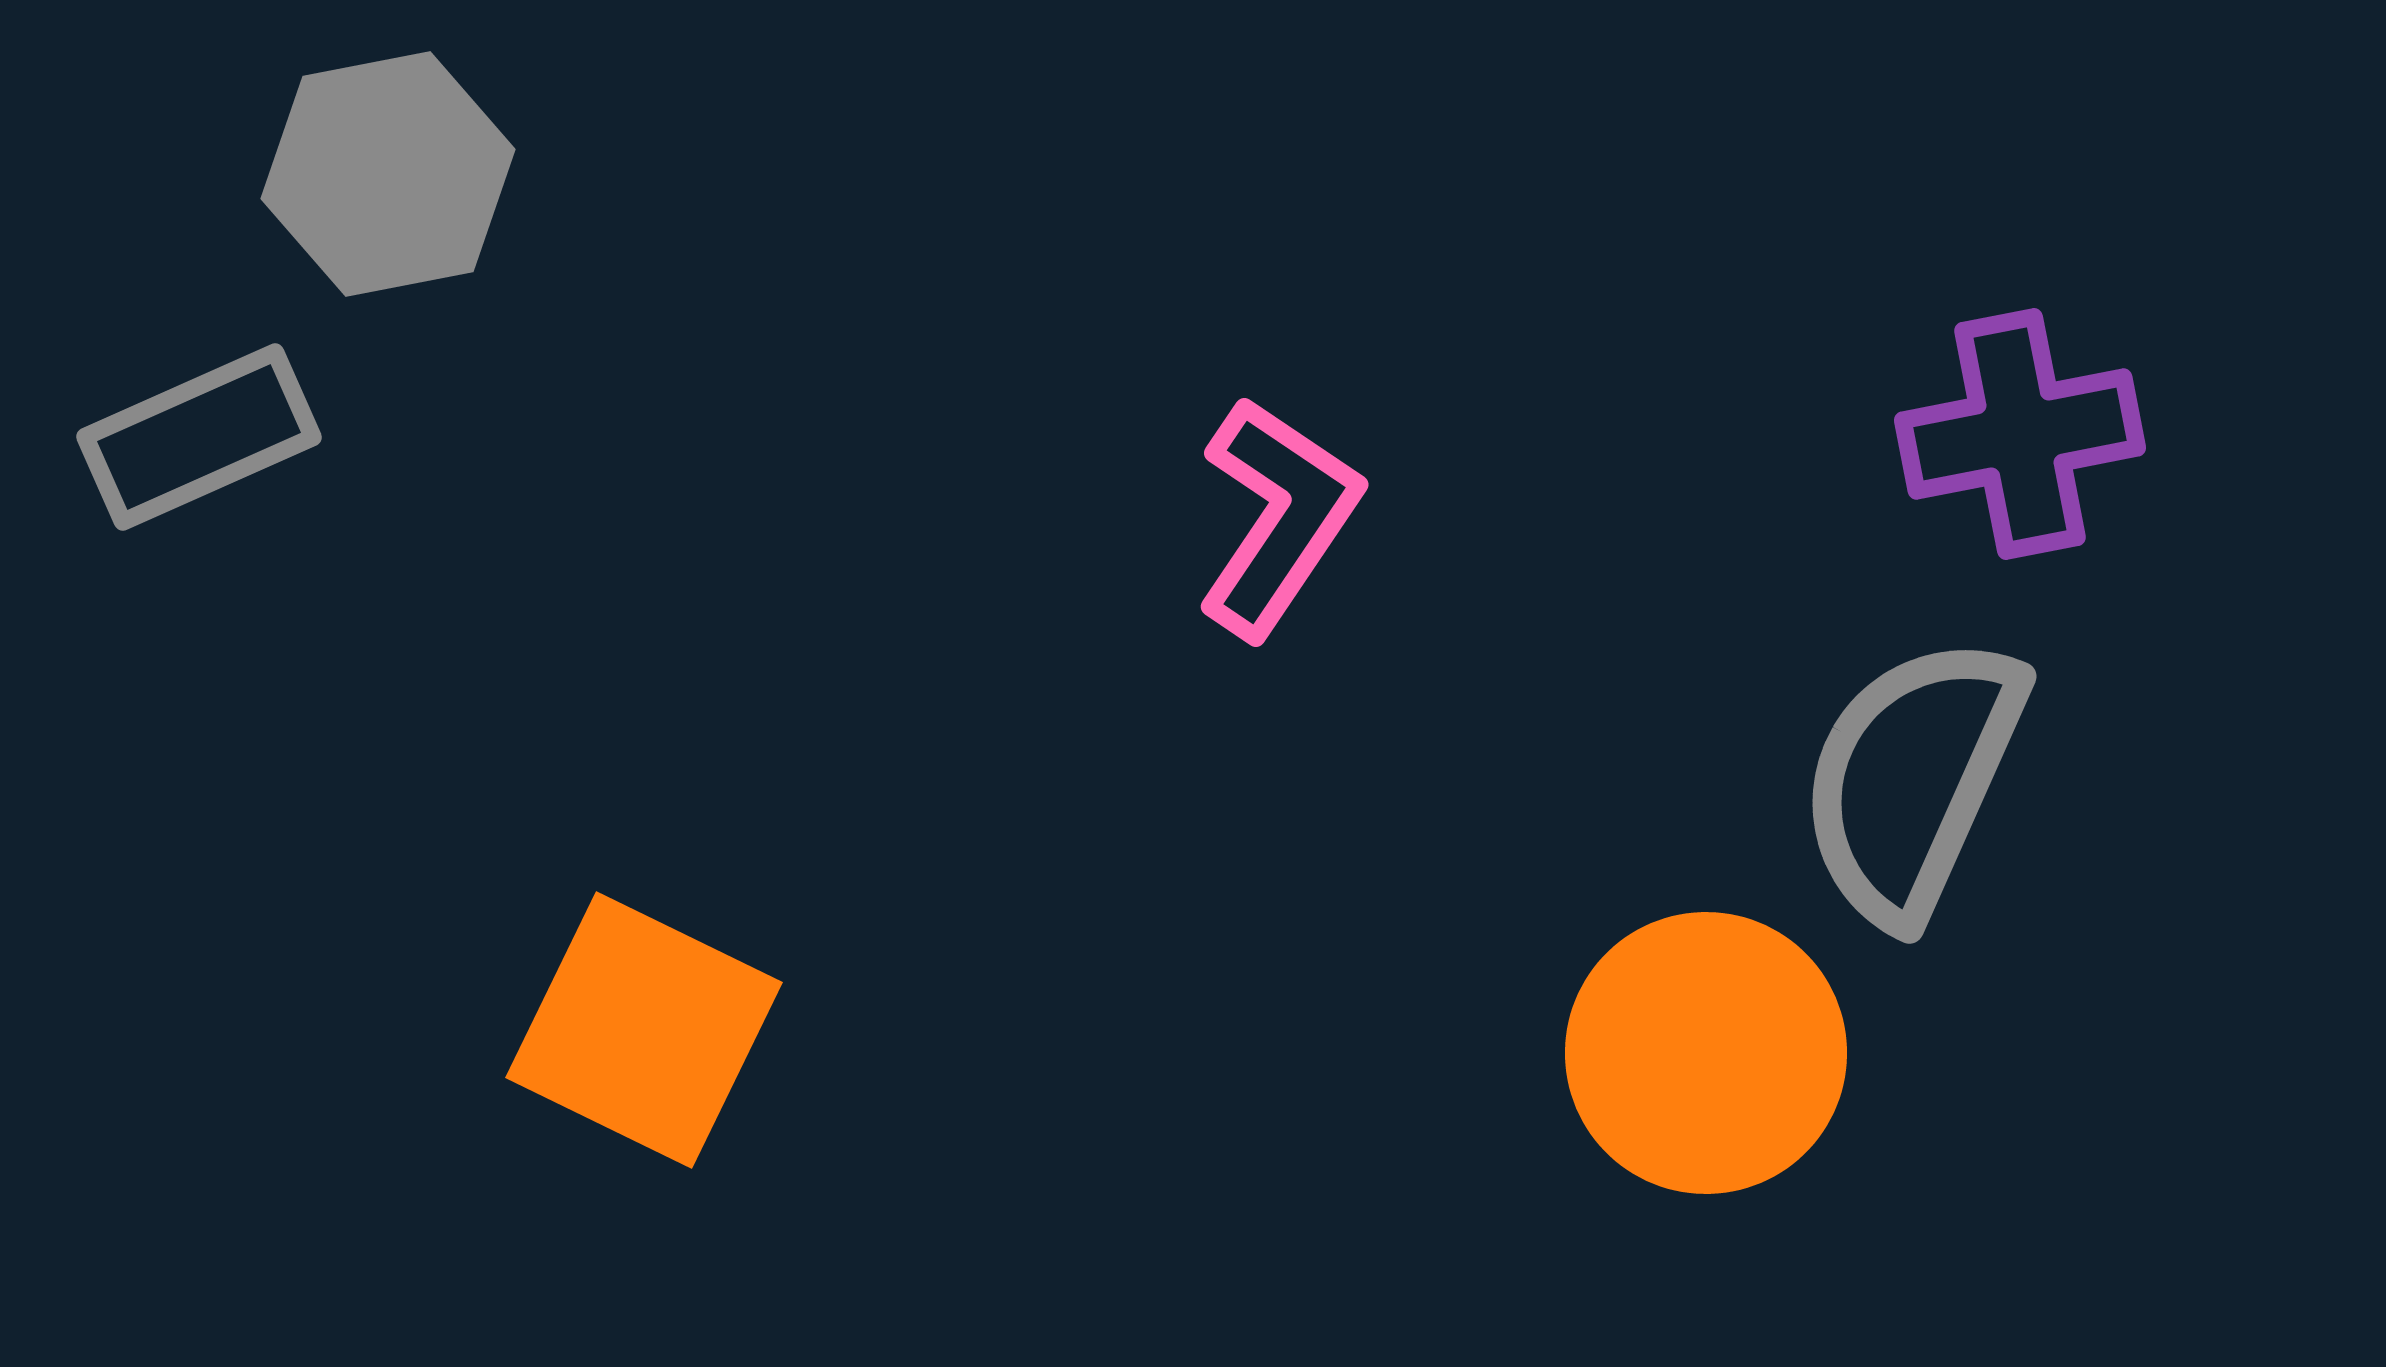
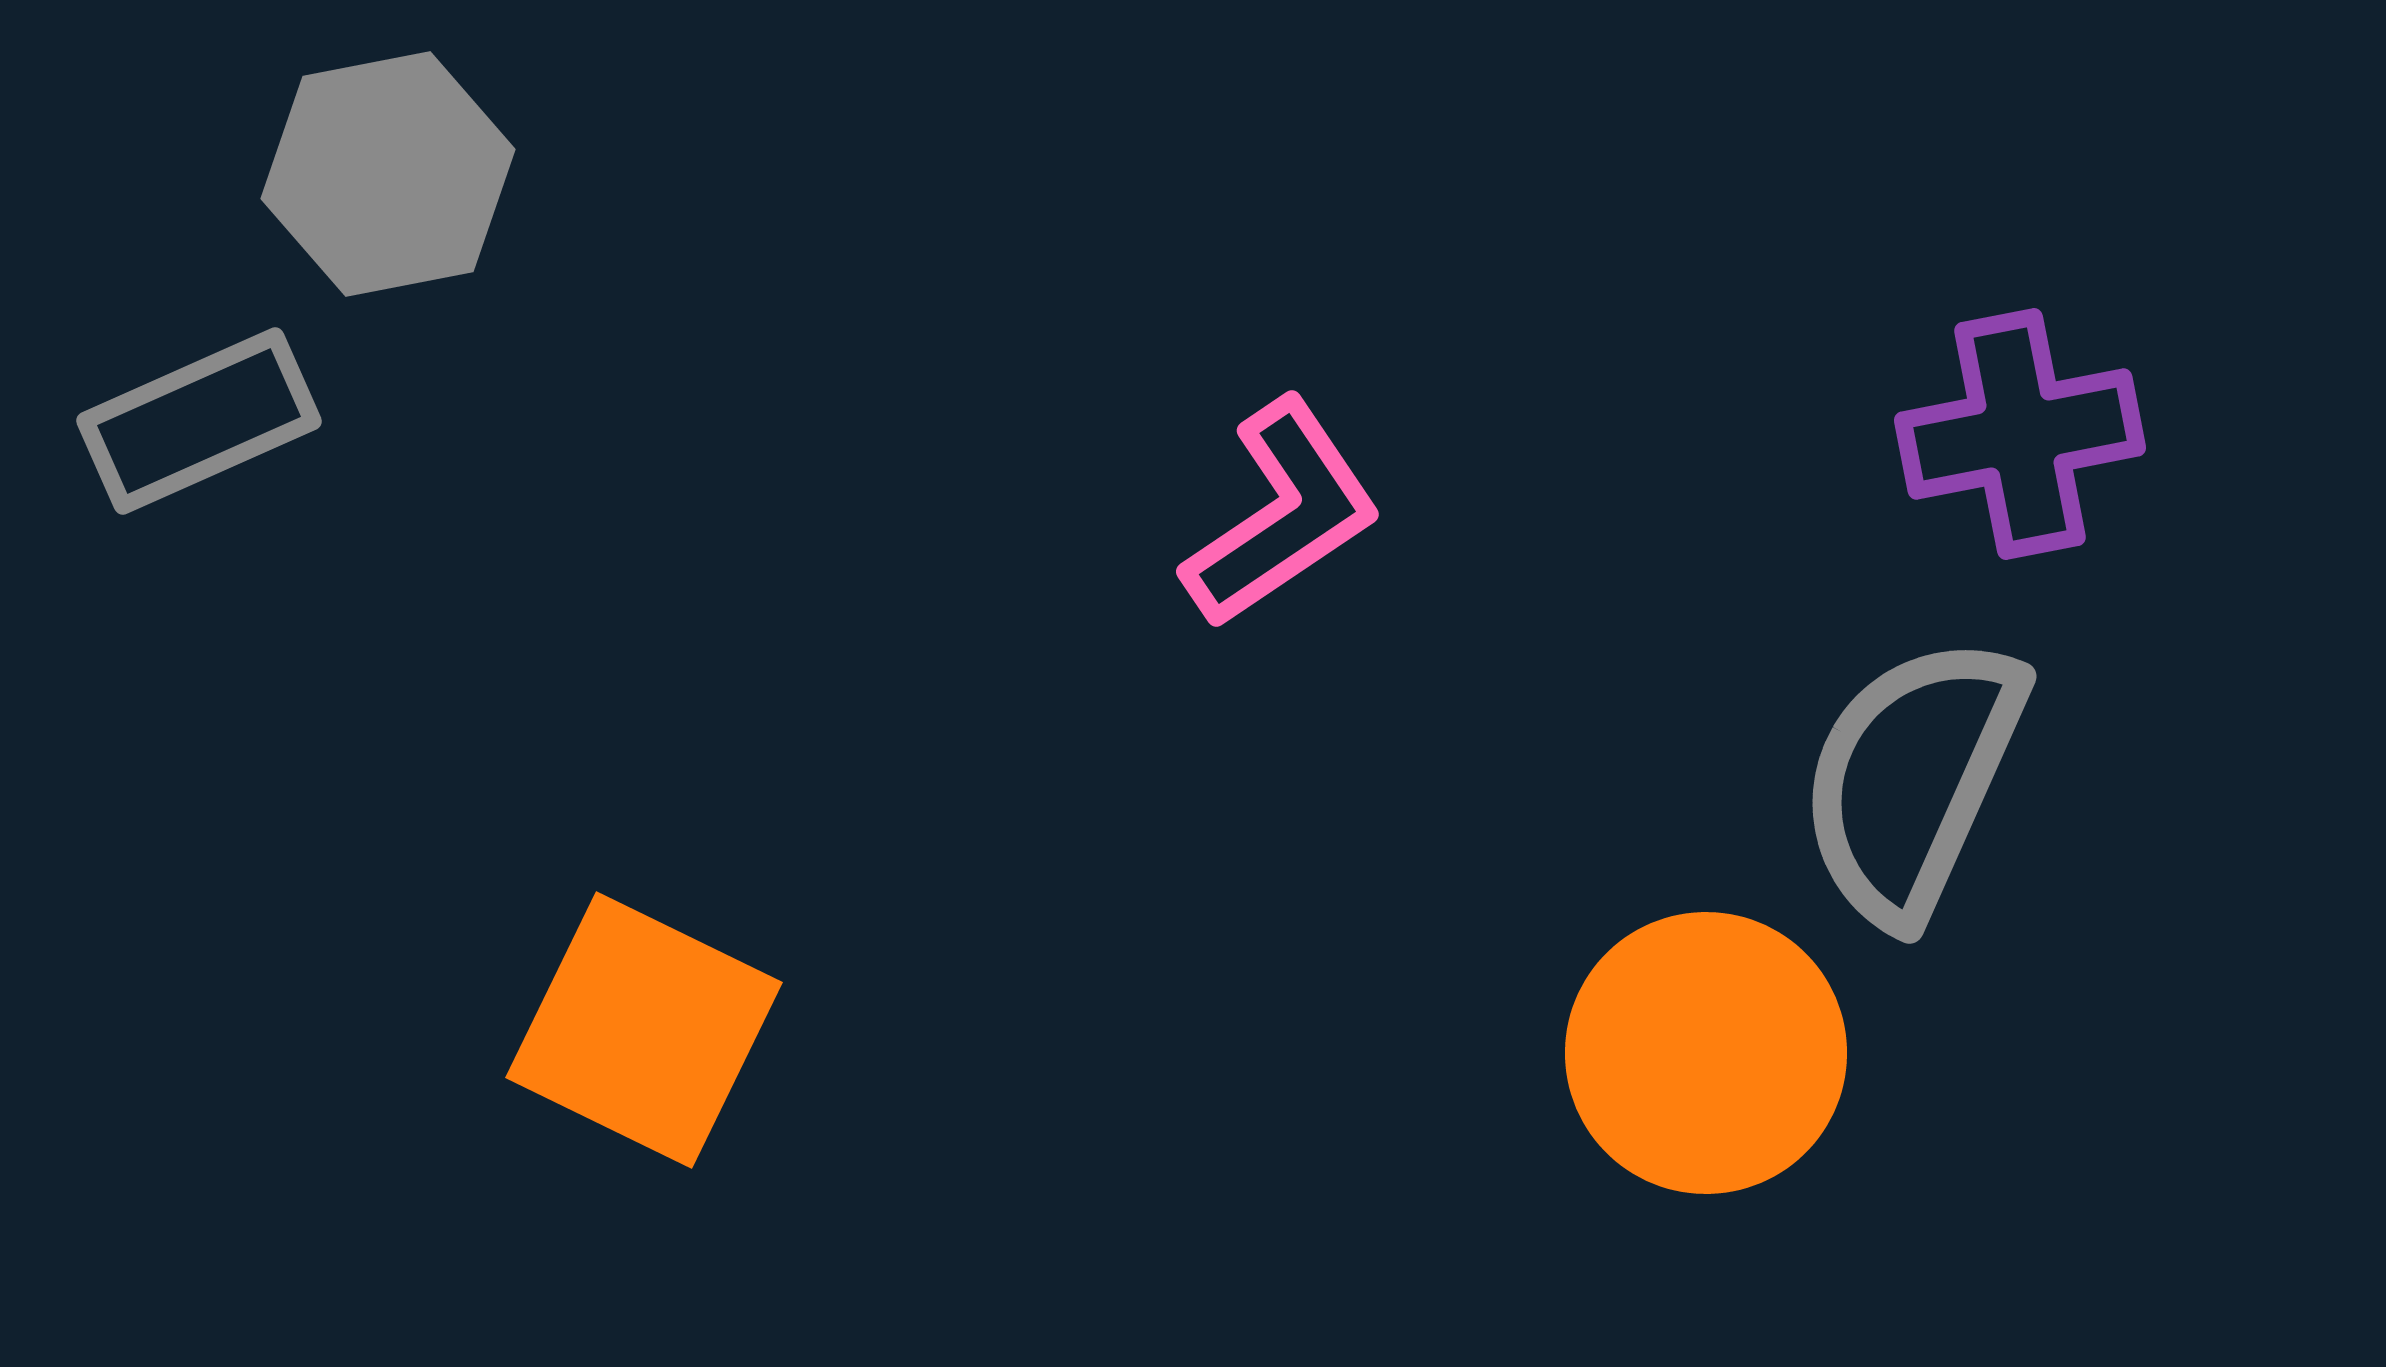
gray rectangle: moved 16 px up
pink L-shape: moved 4 px right, 3 px up; rotated 22 degrees clockwise
